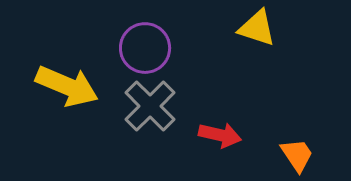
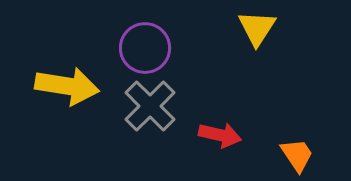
yellow triangle: rotated 45 degrees clockwise
yellow arrow: rotated 14 degrees counterclockwise
